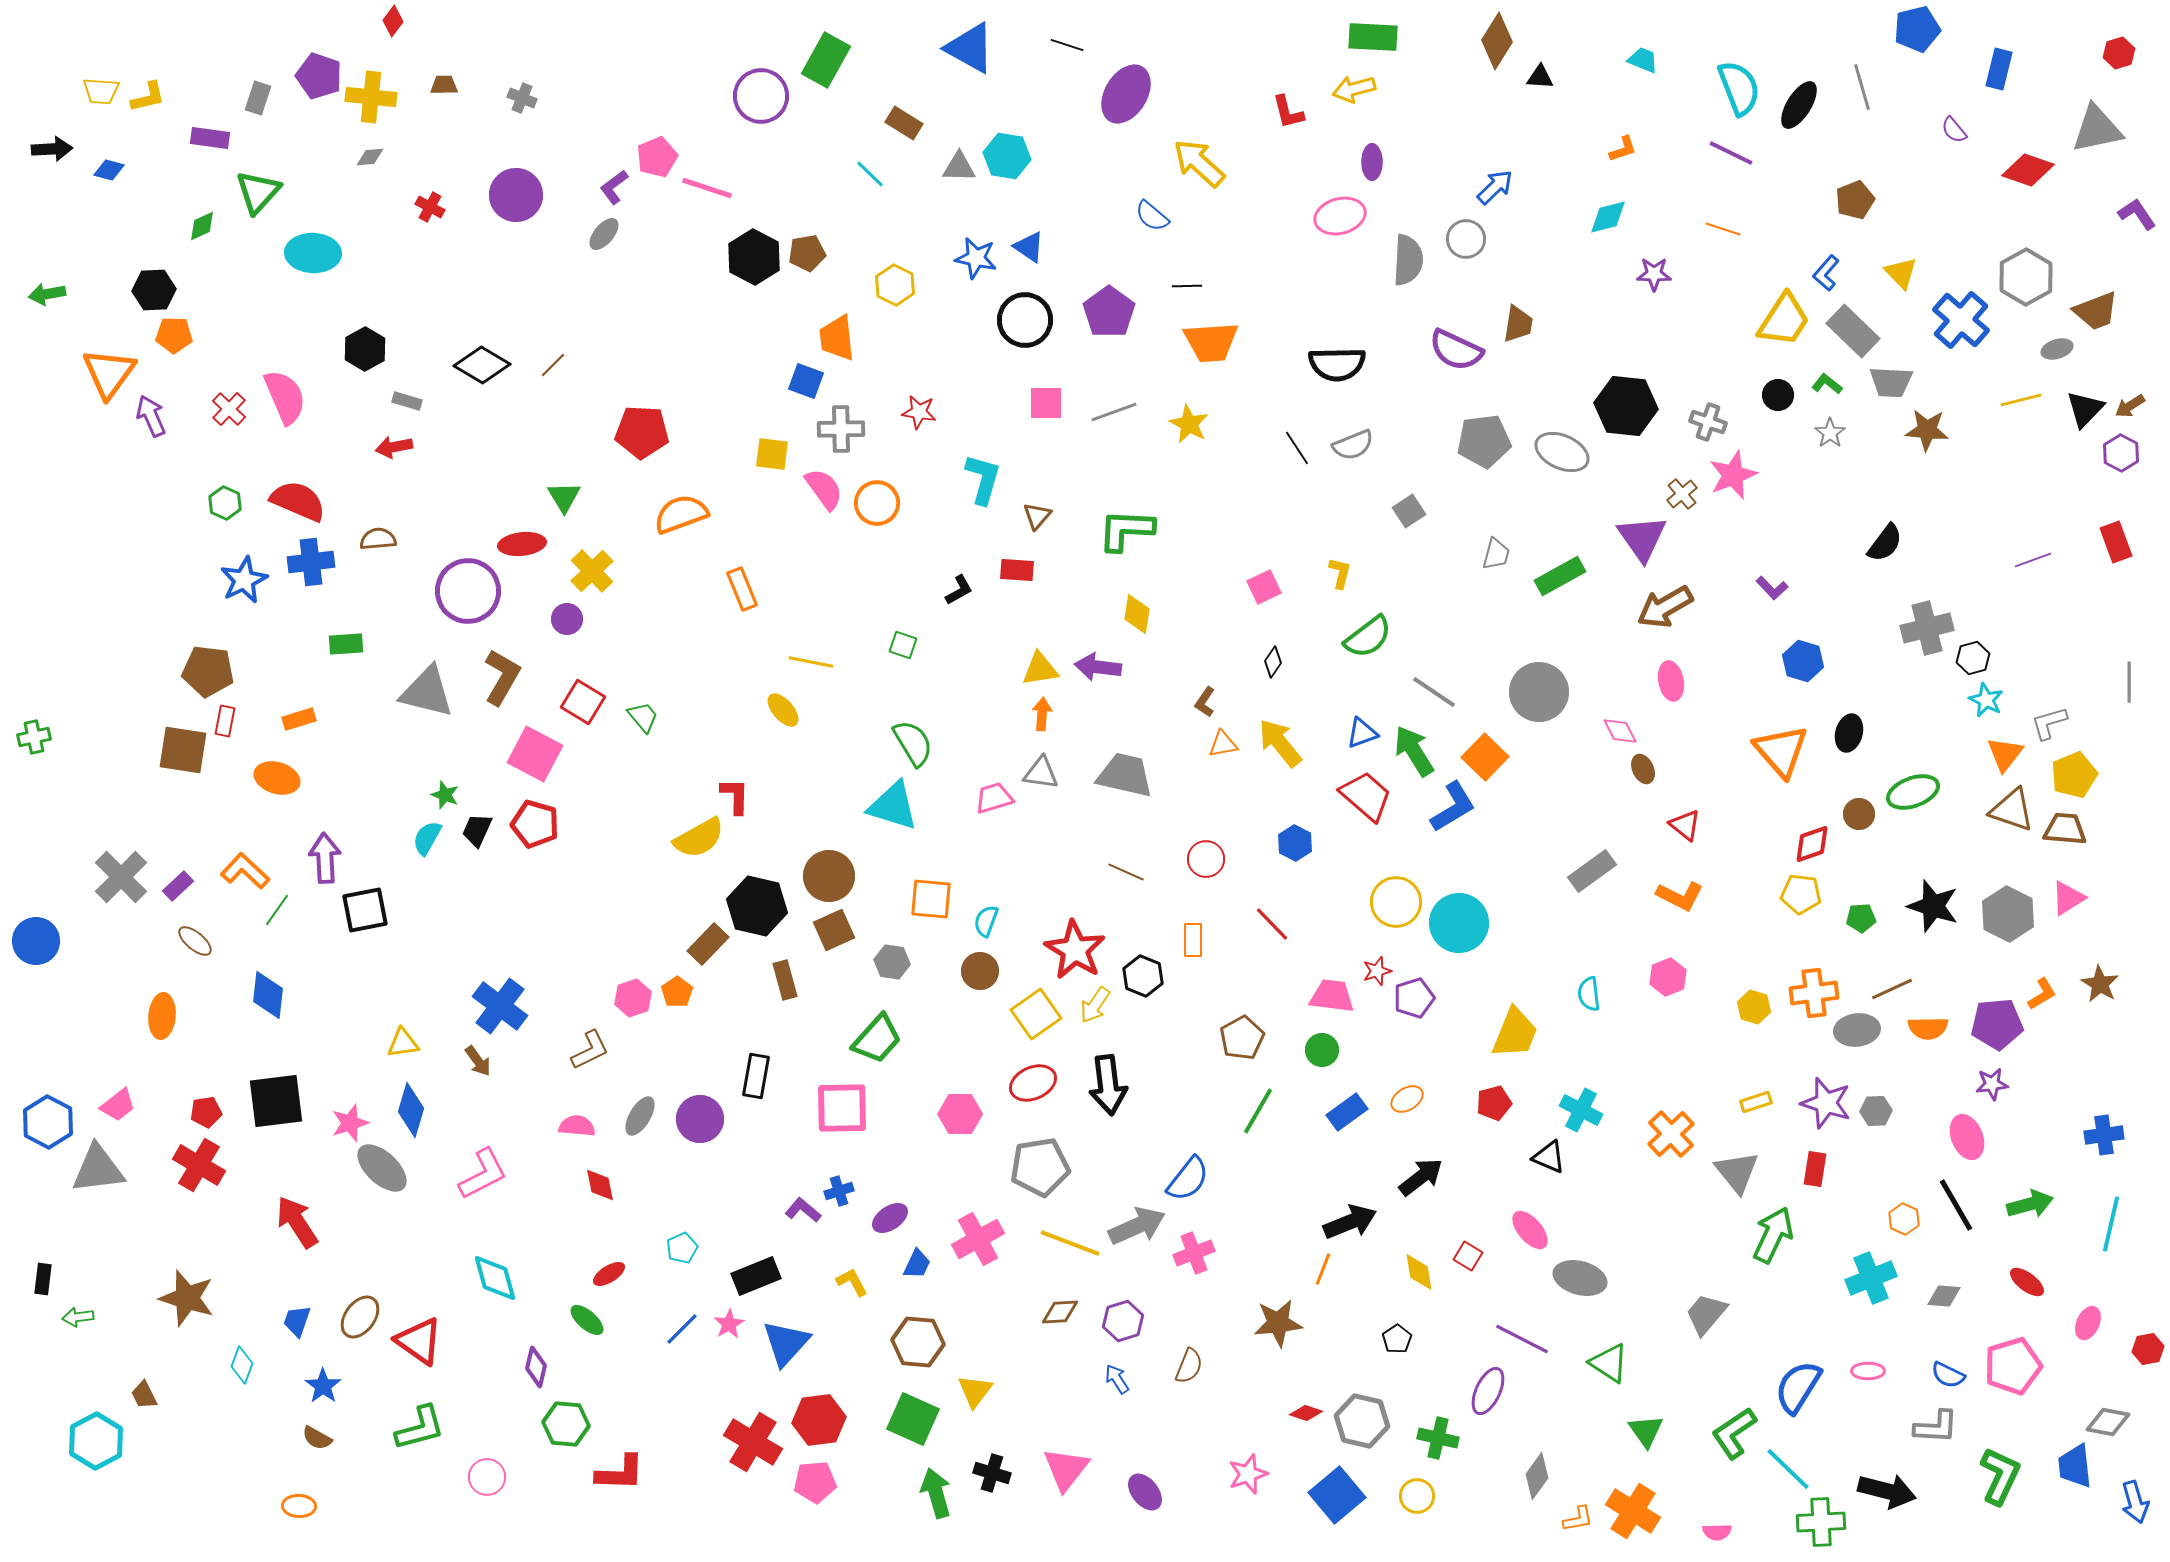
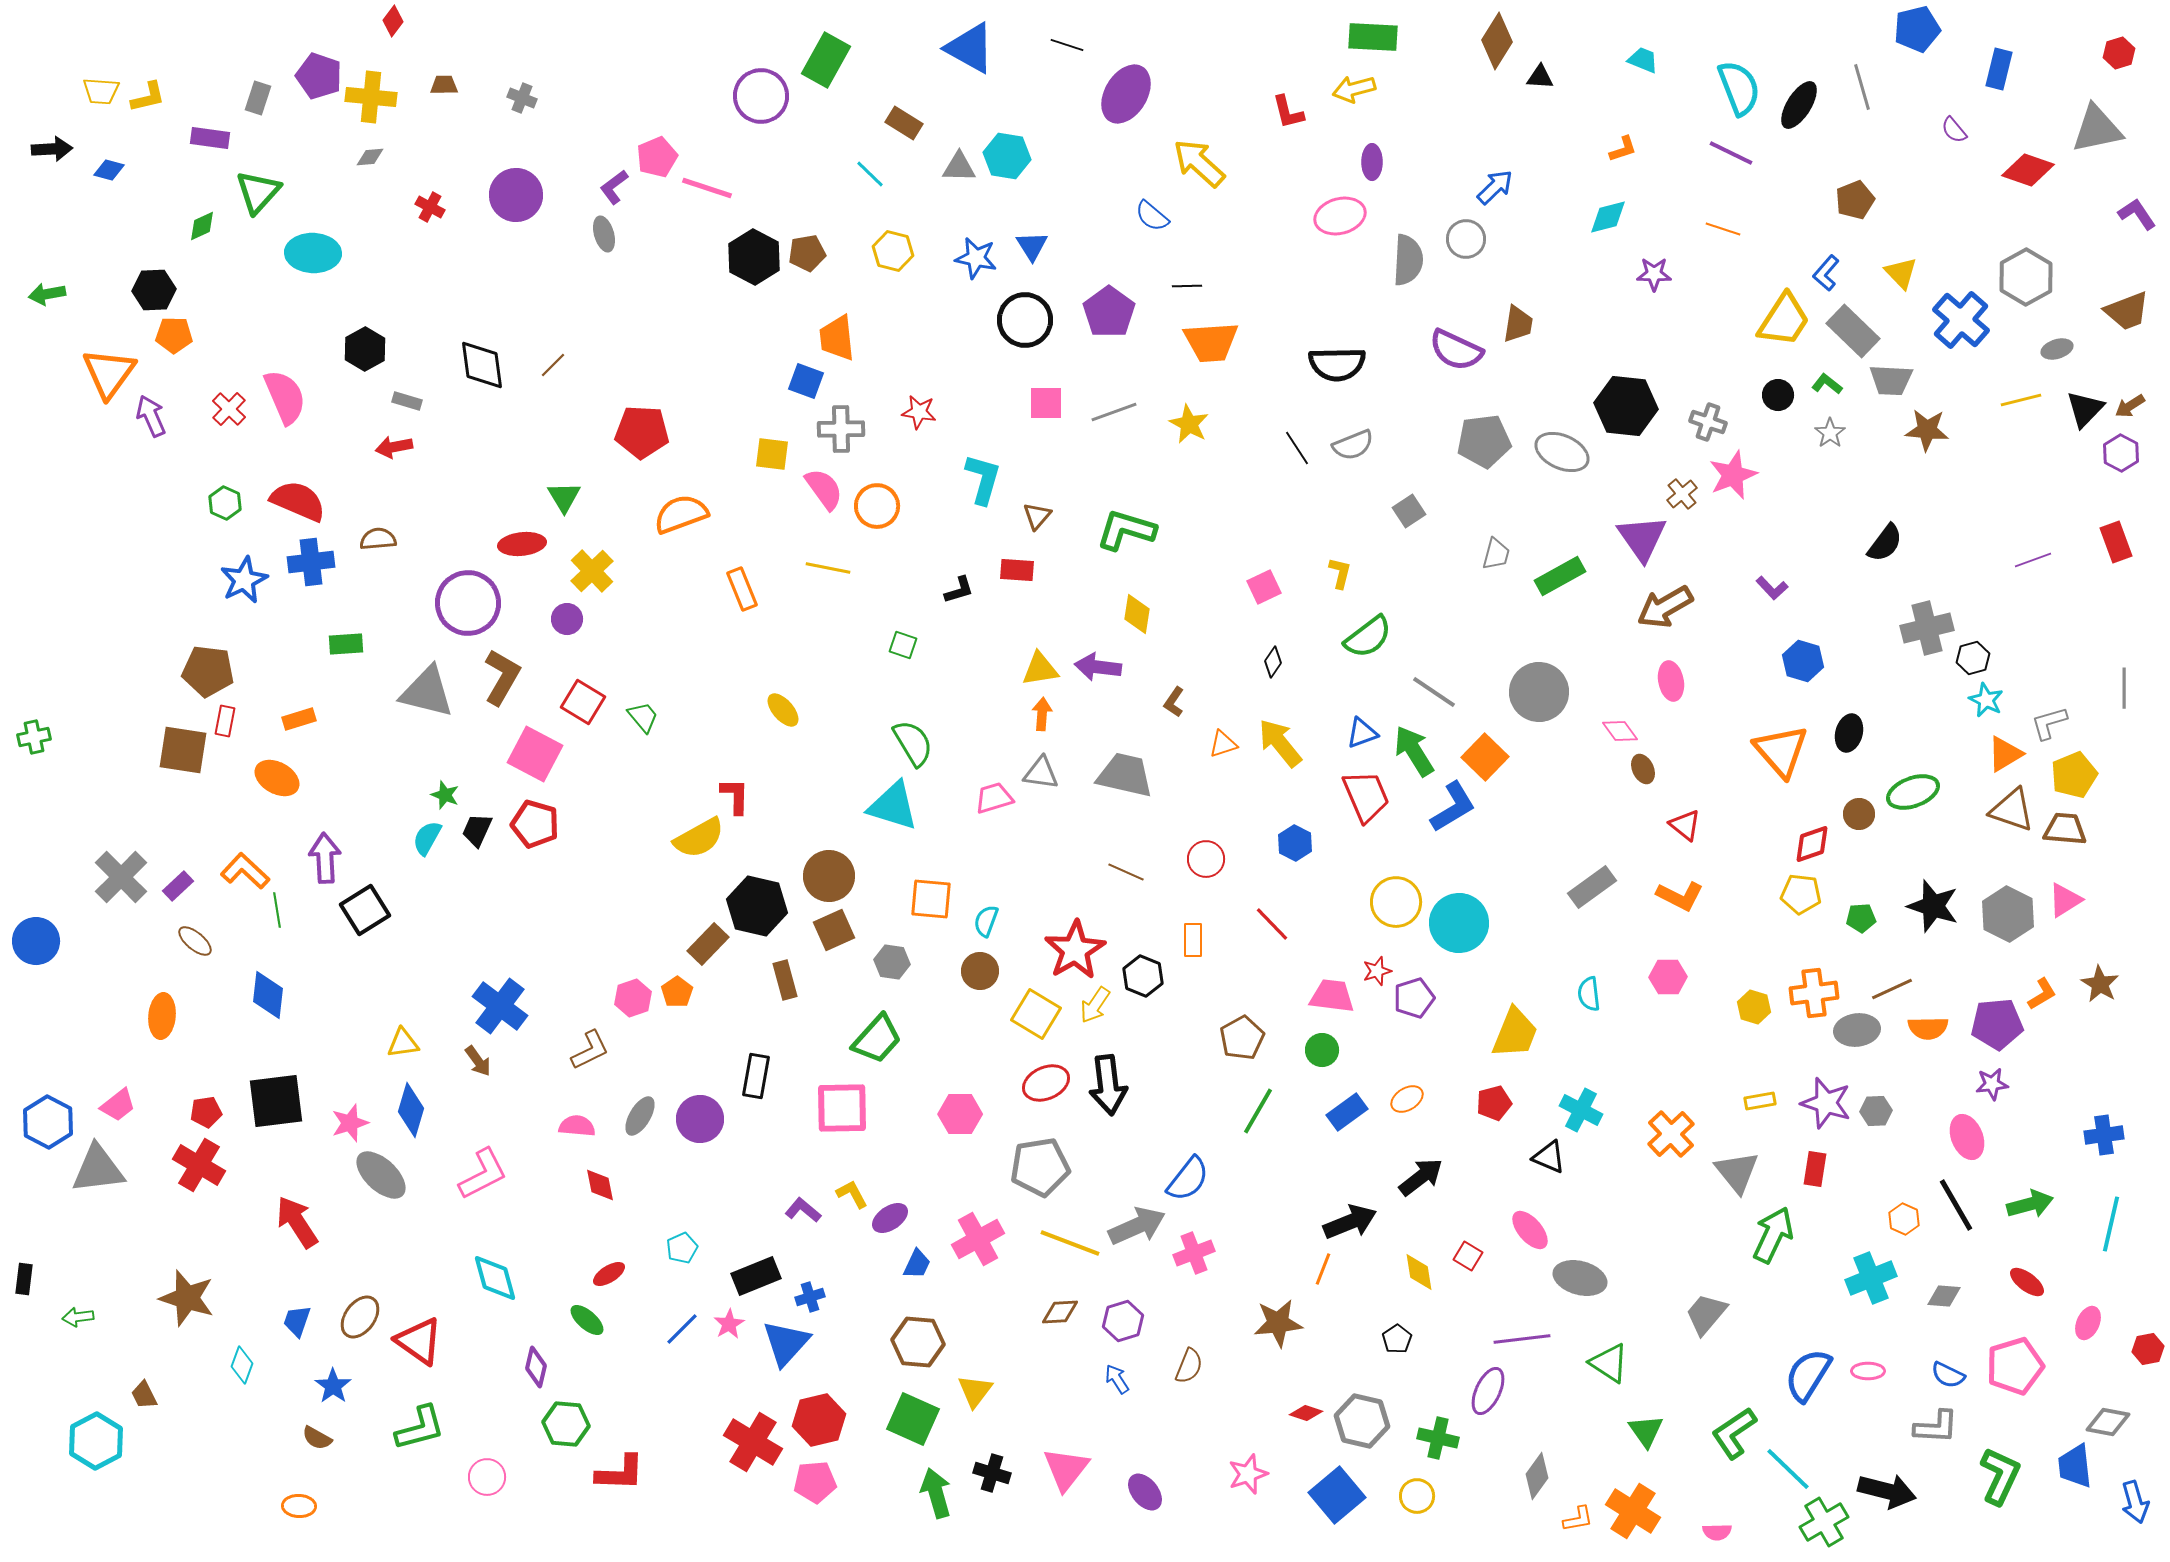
gray ellipse at (604, 234): rotated 56 degrees counterclockwise
blue triangle at (1029, 247): moved 3 px right, 1 px up; rotated 24 degrees clockwise
yellow hexagon at (895, 285): moved 2 px left, 34 px up; rotated 12 degrees counterclockwise
brown trapezoid at (2096, 311): moved 31 px right
black diamond at (482, 365): rotated 52 degrees clockwise
gray trapezoid at (1891, 382): moved 2 px up
orange circle at (877, 503): moved 3 px down
green L-shape at (1126, 530): rotated 14 degrees clockwise
black L-shape at (959, 590): rotated 12 degrees clockwise
purple circle at (468, 591): moved 12 px down
yellow line at (811, 662): moved 17 px right, 94 px up
gray line at (2129, 682): moved 5 px left, 6 px down
brown L-shape at (1205, 702): moved 31 px left
pink diamond at (1620, 731): rotated 9 degrees counterclockwise
orange triangle at (1223, 744): rotated 8 degrees counterclockwise
orange triangle at (2005, 754): rotated 21 degrees clockwise
orange ellipse at (277, 778): rotated 12 degrees clockwise
red trapezoid at (1366, 796): rotated 26 degrees clockwise
gray rectangle at (1592, 871): moved 16 px down
pink triangle at (2068, 898): moved 3 px left, 2 px down
green line at (277, 910): rotated 44 degrees counterclockwise
black square at (365, 910): rotated 21 degrees counterclockwise
red star at (1075, 950): rotated 10 degrees clockwise
pink hexagon at (1668, 977): rotated 21 degrees clockwise
yellow square at (1036, 1014): rotated 24 degrees counterclockwise
red ellipse at (1033, 1083): moved 13 px right
yellow rectangle at (1756, 1102): moved 4 px right, 1 px up; rotated 8 degrees clockwise
gray ellipse at (382, 1168): moved 1 px left, 7 px down
blue cross at (839, 1191): moved 29 px left, 106 px down
black rectangle at (43, 1279): moved 19 px left
yellow L-shape at (852, 1282): moved 88 px up
purple line at (1522, 1339): rotated 34 degrees counterclockwise
pink pentagon at (2013, 1366): moved 2 px right
blue star at (323, 1386): moved 10 px right
blue semicircle at (1798, 1387): moved 10 px right, 12 px up
red hexagon at (819, 1420): rotated 6 degrees counterclockwise
green cross at (1821, 1522): moved 3 px right; rotated 27 degrees counterclockwise
